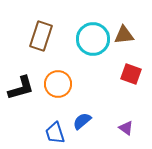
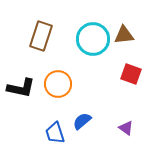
black L-shape: rotated 28 degrees clockwise
